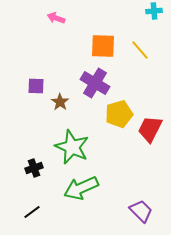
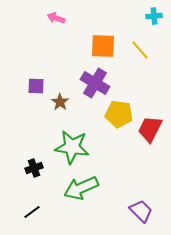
cyan cross: moved 5 px down
yellow pentagon: rotated 24 degrees clockwise
green star: rotated 16 degrees counterclockwise
